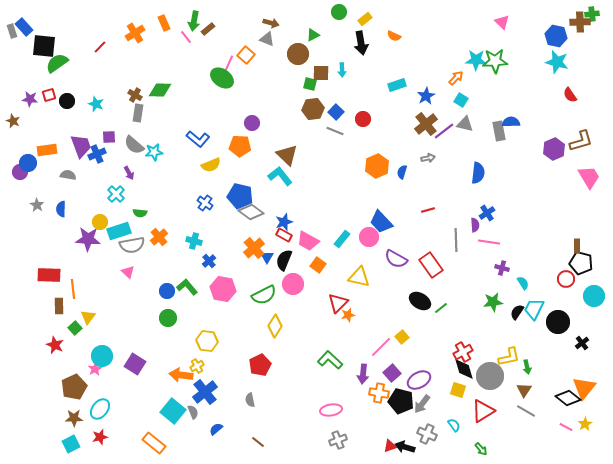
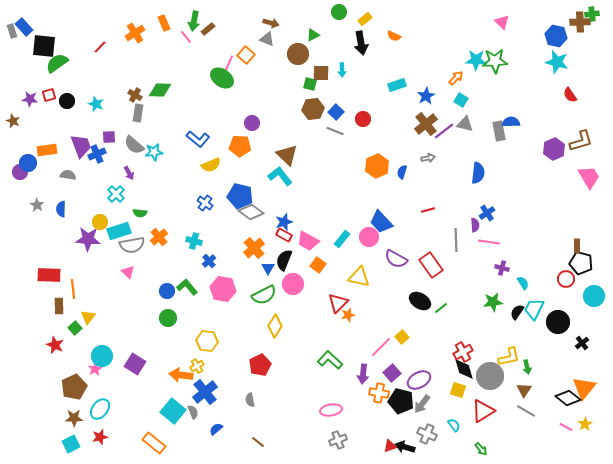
blue triangle at (267, 257): moved 1 px right, 11 px down
